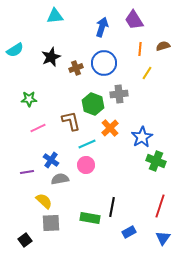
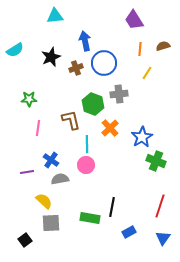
blue arrow: moved 17 px left, 14 px down; rotated 30 degrees counterclockwise
brown L-shape: moved 1 px up
pink line: rotated 56 degrees counterclockwise
cyan line: rotated 66 degrees counterclockwise
